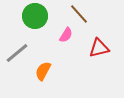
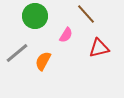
brown line: moved 7 px right
orange semicircle: moved 10 px up
